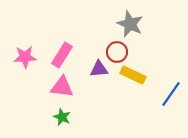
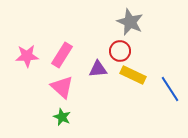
gray star: moved 2 px up
red circle: moved 3 px right, 1 px up
pink star: moved 2 px right, 1 px up
purple triangle: moved 1 px left
pink triangle: rotated 35 degrees clockwise
blue line: moved 1 px left, 5 px up; rotated 68 degrees counterclockwise
